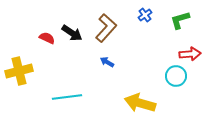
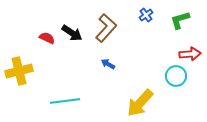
blue cross: moved 1 px right
blue arrow: moved 1 px right, 2 px down
cyan line: moved 2 px left, 4 px down
yellow arrow: rotated 64 degrees counterclockwise
